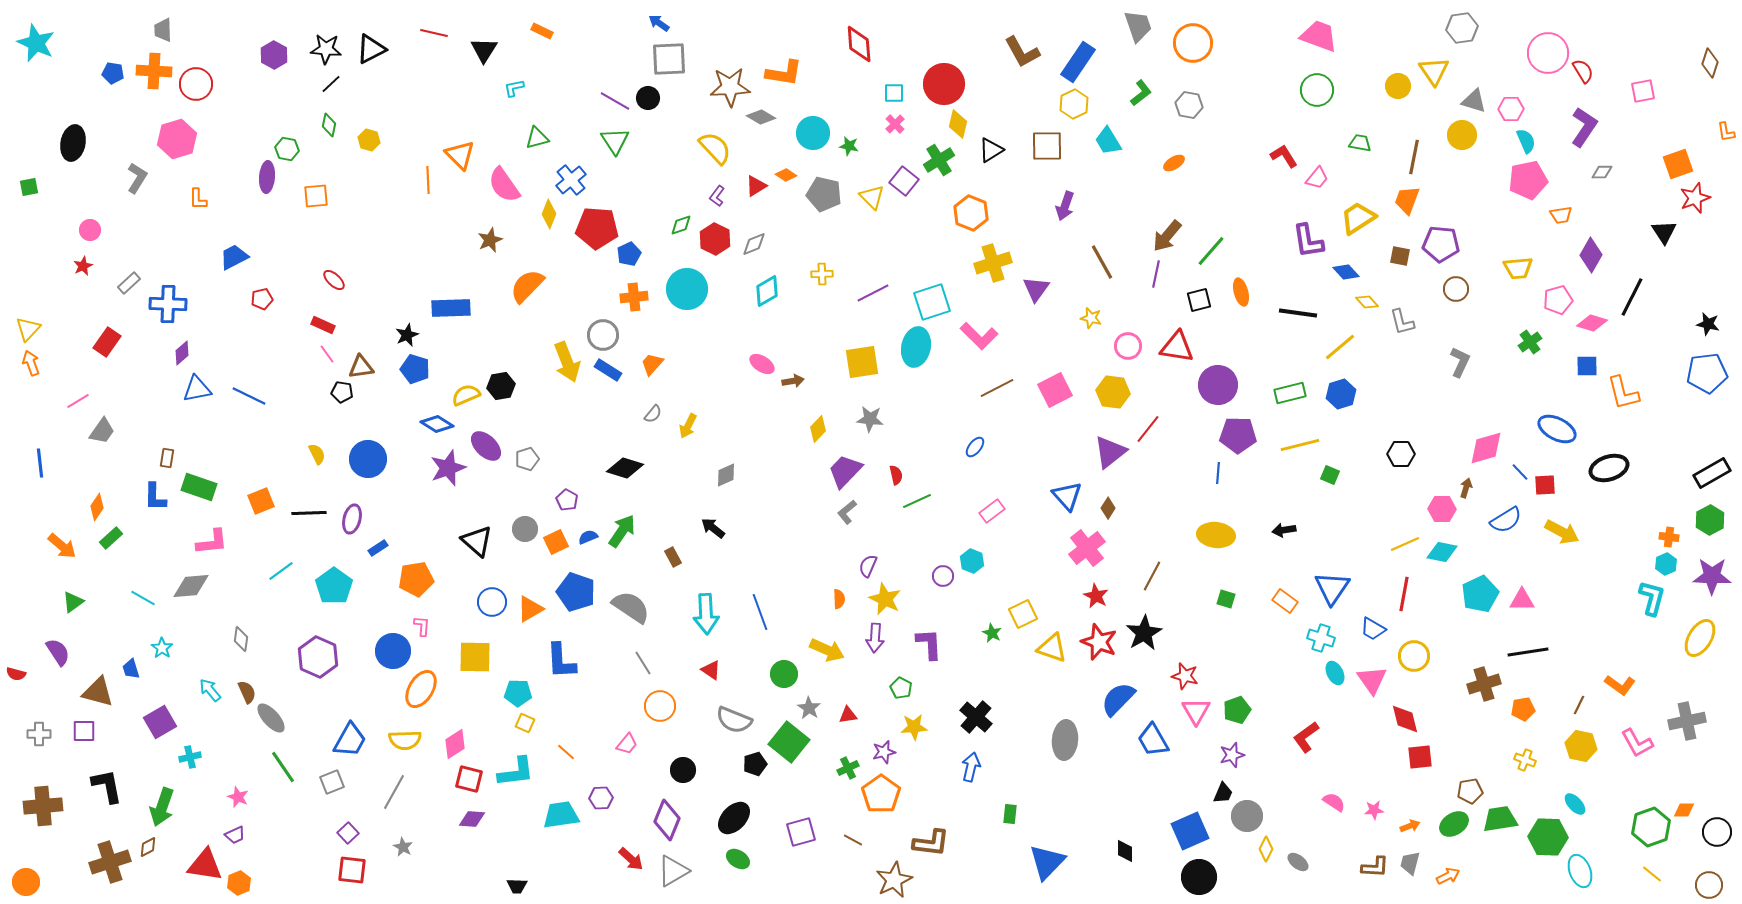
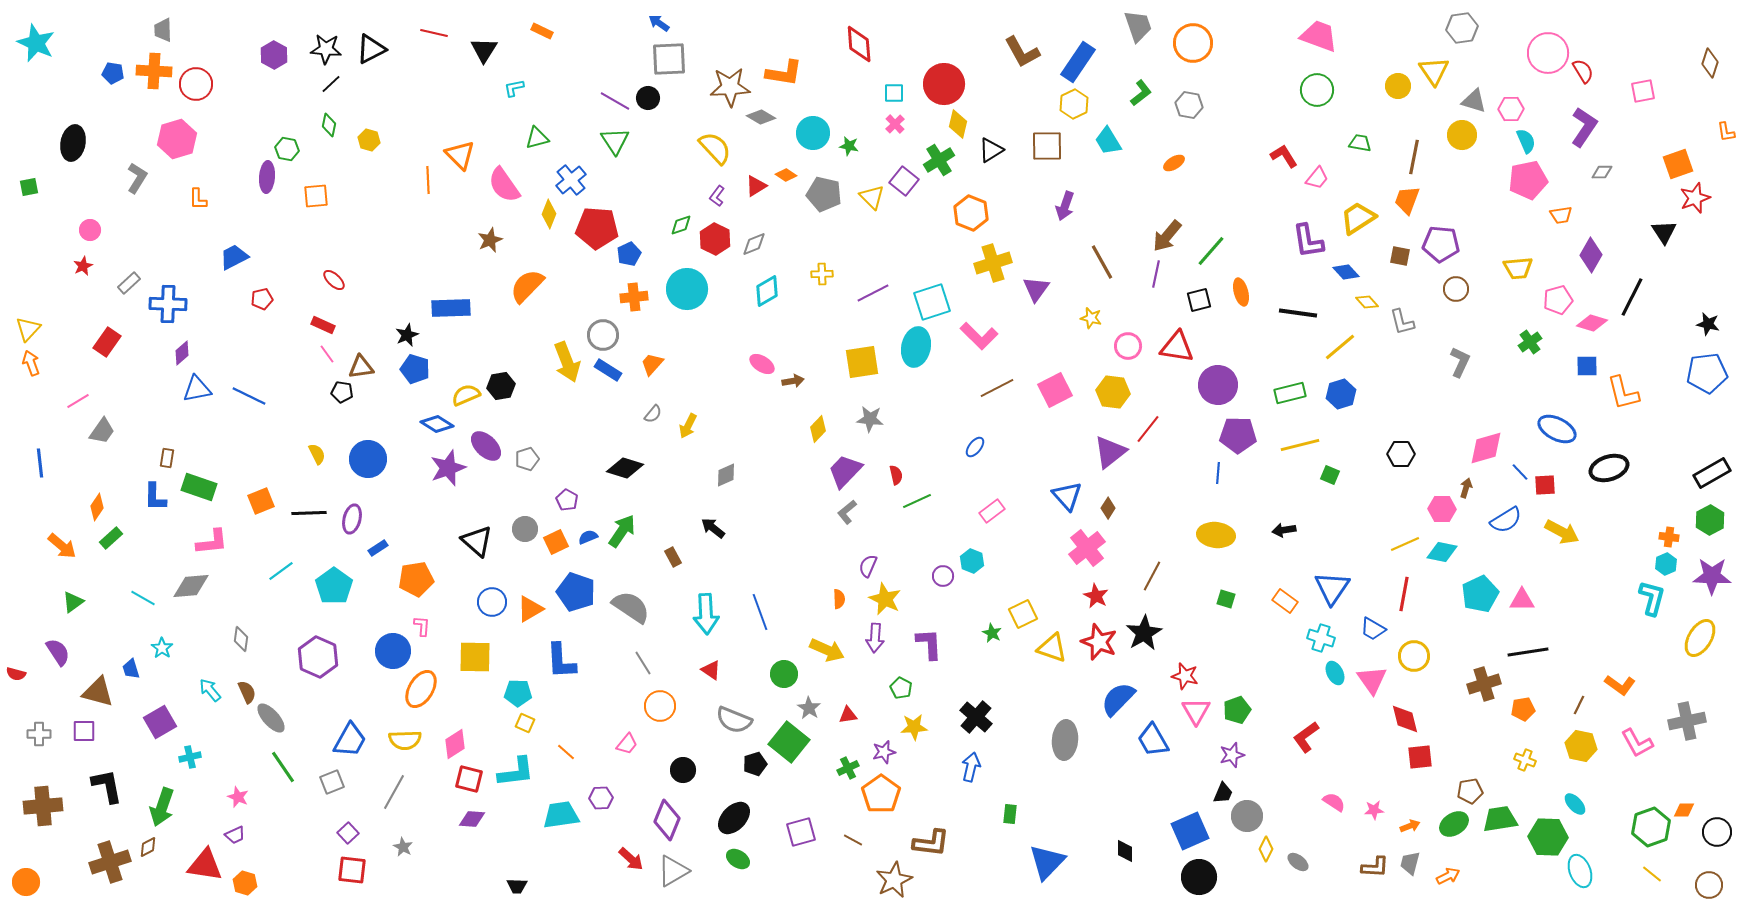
orange hexagon at (239, 883): moved 6 px right; rotated 20 degrees counterclockwise
